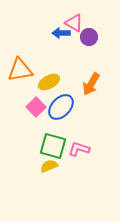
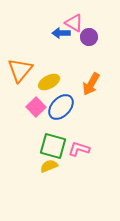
orange triangle: rotated 40 degrees counterclockwise
